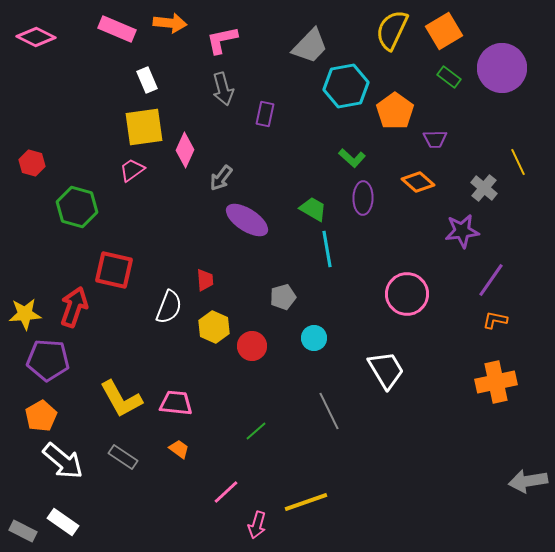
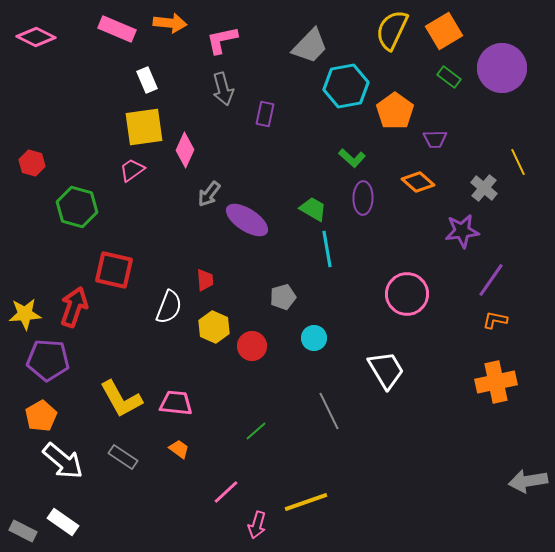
gray arrow at (221, 178): moved 12 px left, 16 px down
